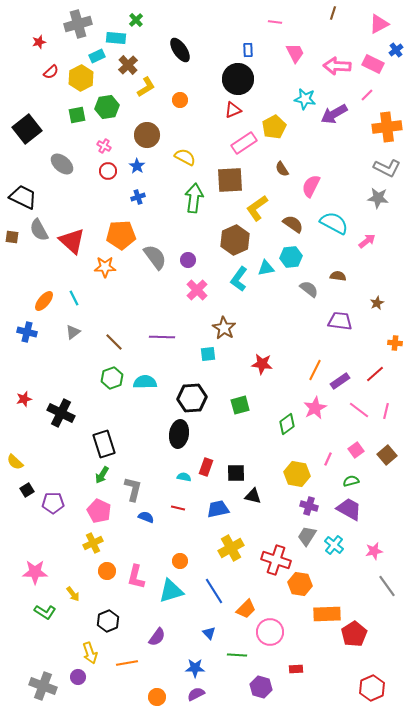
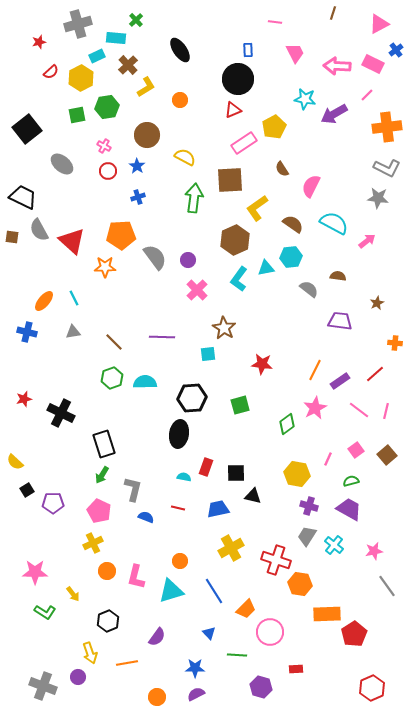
gray triangle at (73, 332): rotated 28 degrees clockwise
